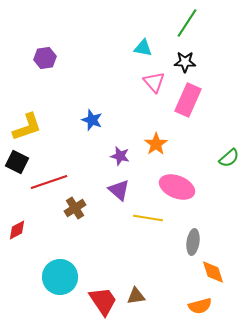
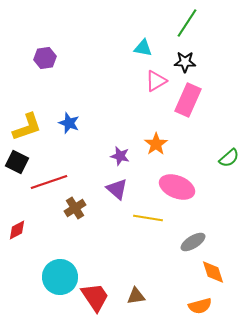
pink triangle: moved 2 px right, 1 px up; rotated 40 degrees clockwise
blue star: moved 23 px left, 3 px down
purple triangle: moved 2 px left, 1 px up
gray ellipse: rotated 50 degrees clockwise
red trapezoid: moved 8 px left, 4 px up
